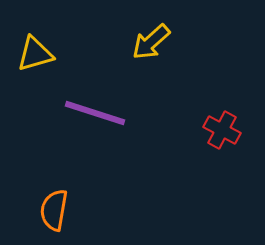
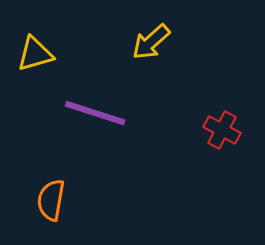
orange semicircle: moved 3 px left, 10 px up
